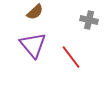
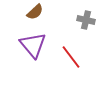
gray cross: moved 3 px left
